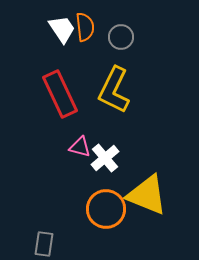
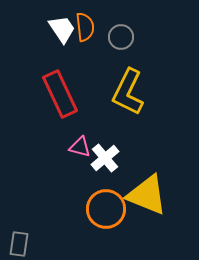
yellow L-shape: moved 14 px right, 2 px down
gray rectangle: moved 25 px left
